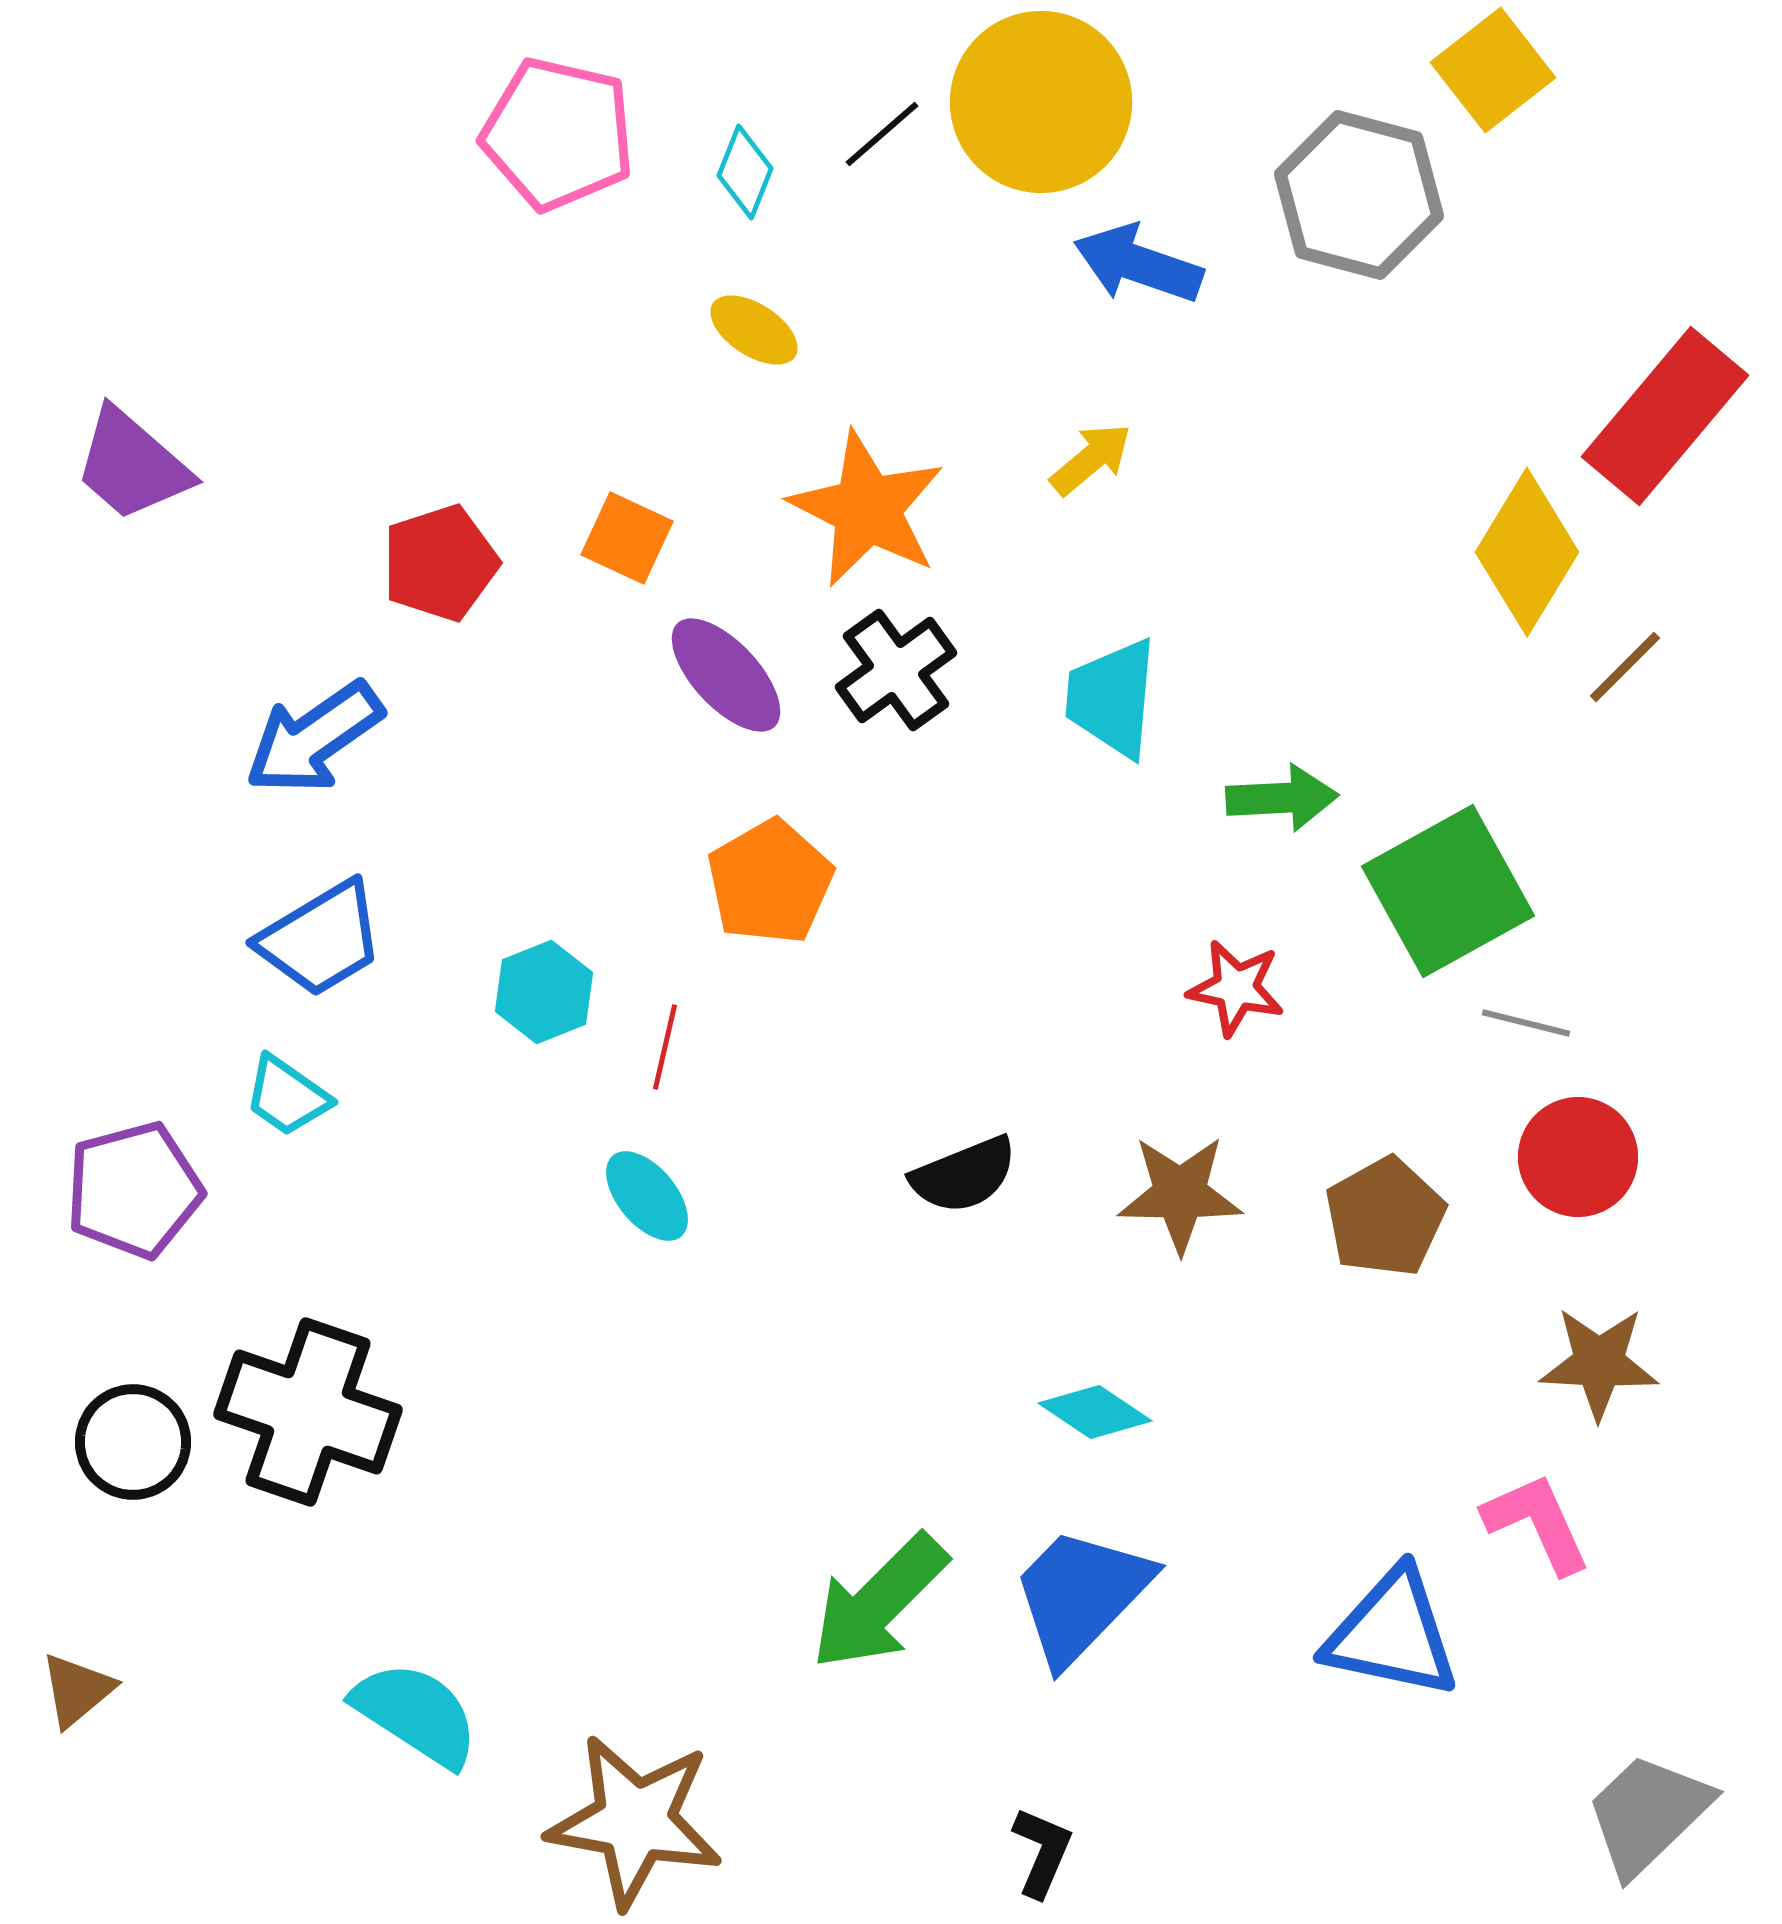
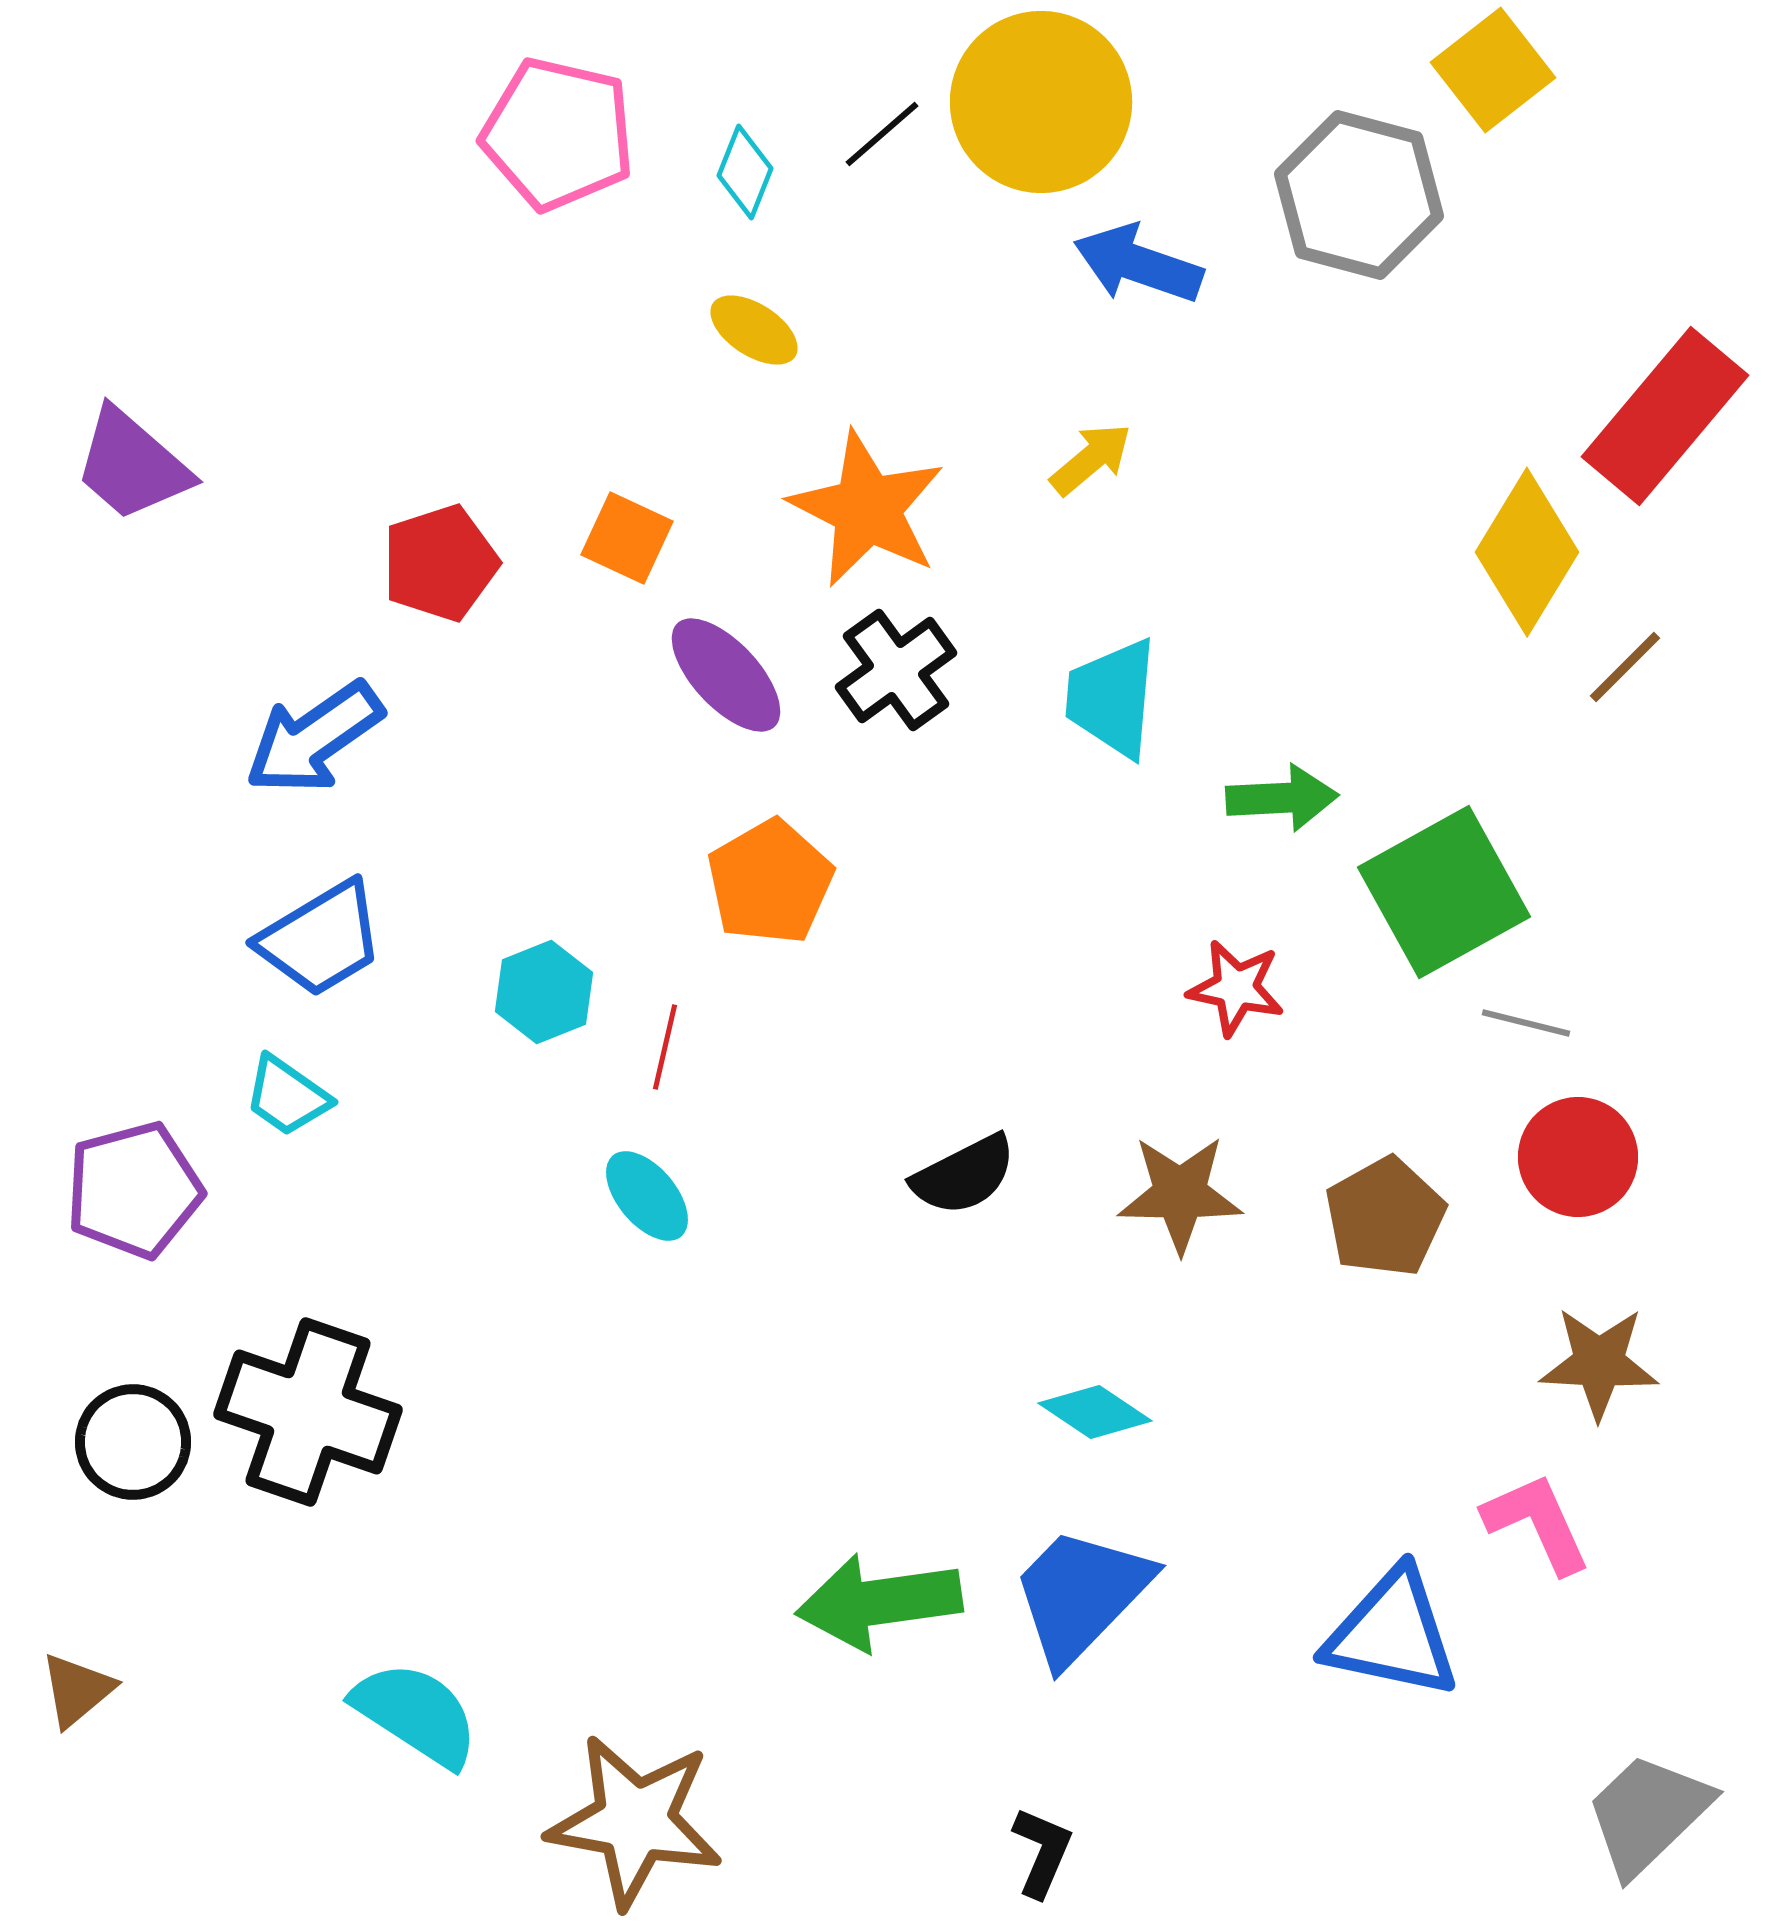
green square at (1448, 891): moved 4 px left, 1 px down
black semicircle at (964, 1175): rotated 5 degrees counterclockwise
green arrow at (879, 1602): rotated 37 degrees clockwise
